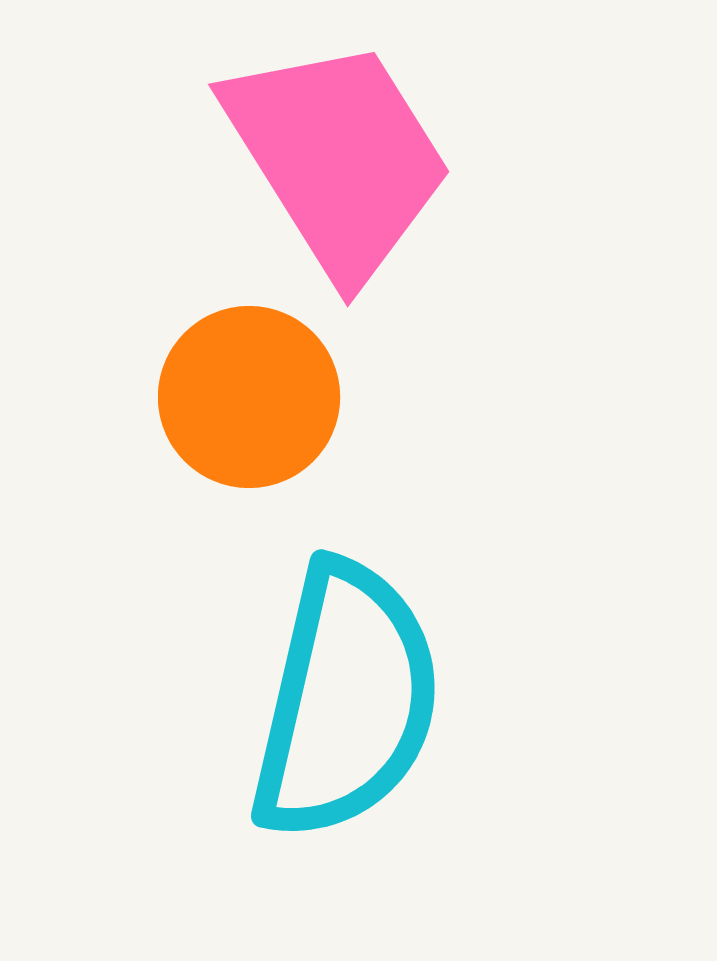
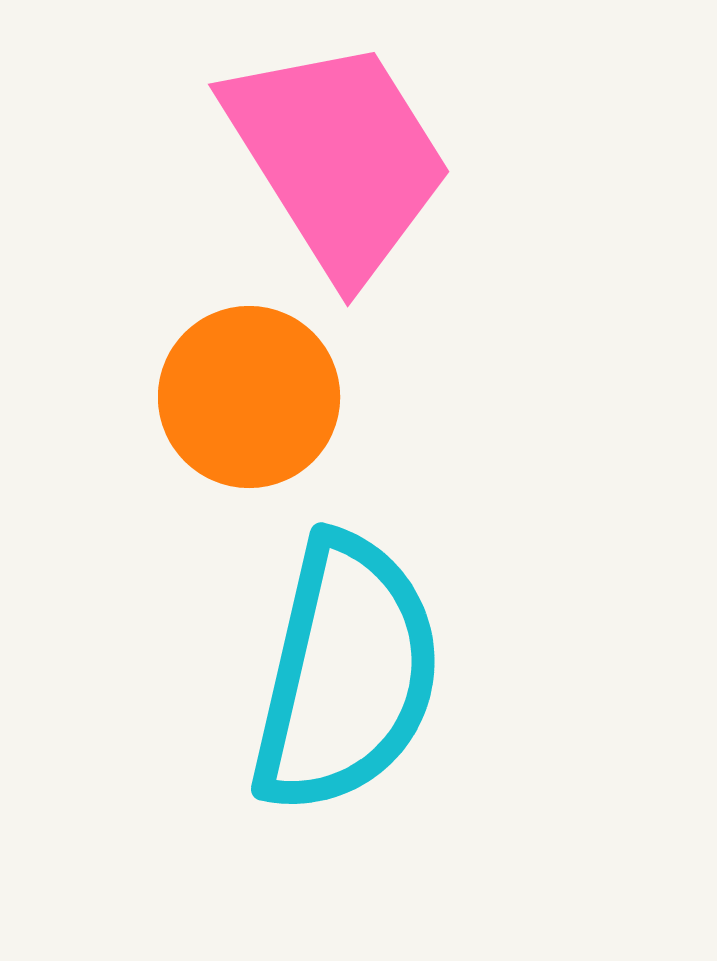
cyan semicircle: moved 27 px up
